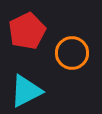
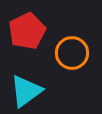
cyan triangle: rotated 9 degrees counterclockwise
